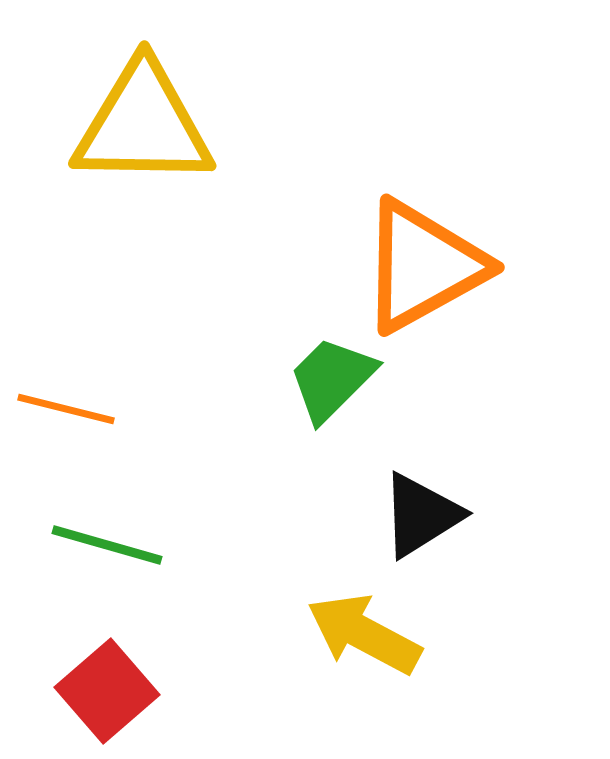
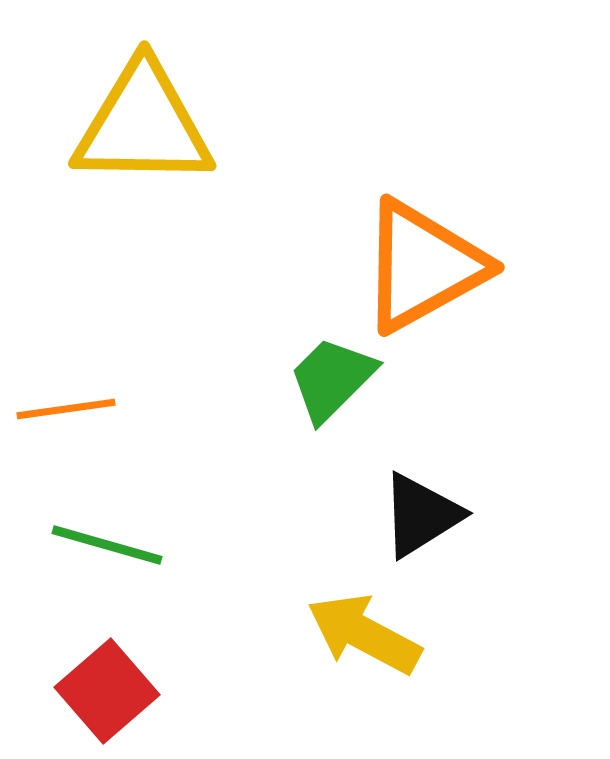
orange line: rotated 22 degrees counterclockwise
